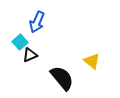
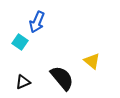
cyan square: rotated 14 degrees counterclockwise
black triangle: moved 7 px left, 27 px down
